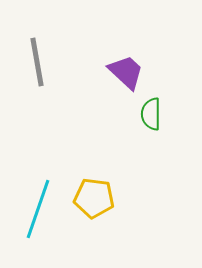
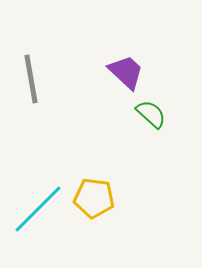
gray line: moved 6 px left, 17 px down
green semicircle: rotated 132 degrees clockwise
cyan line: rotated 26 degrees clockwise
